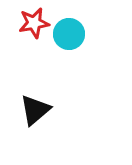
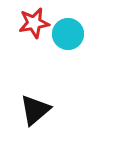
cyan circle: moved 1 px left
